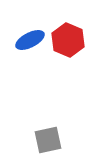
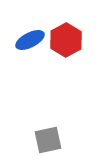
red hexagon: moved 2 px left; rotated 8 degrees clockwise
